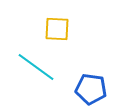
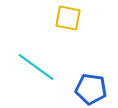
yellow square: moved 11 px right, 11 px up; rotated 8 degrees clockwise
